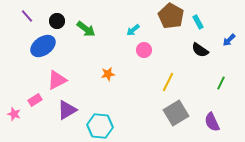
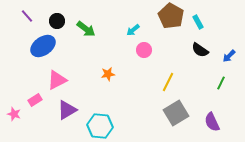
blue arrow: moved 16 px down
